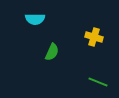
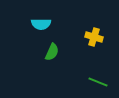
cyan semicircle: moved 6 px right, 5 px down
